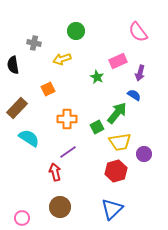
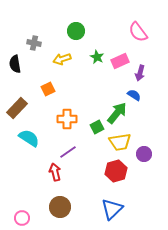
pink rectangle: moved 2 px right
black semicircle: moved 2 px right, 1 px up
green star: moved 20 px up
